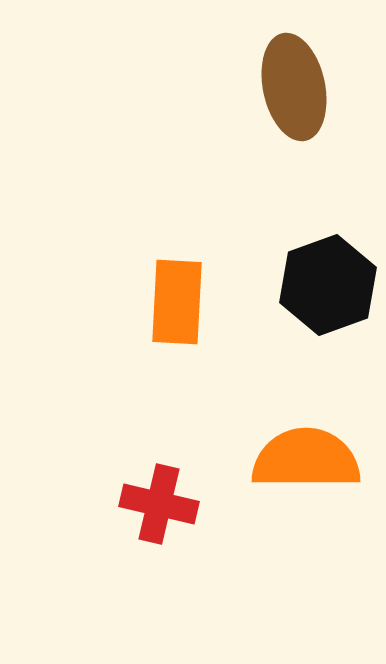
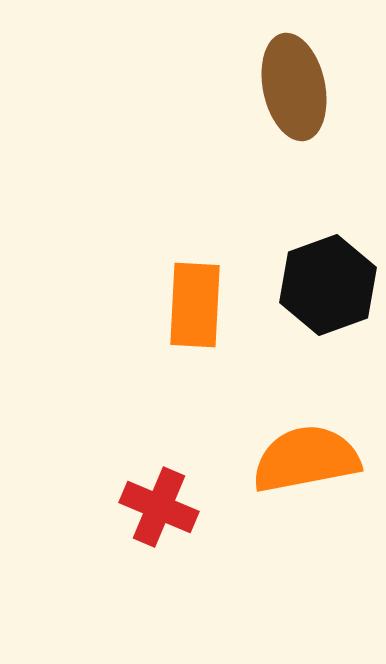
orange rectangle: moved 18 px right, 3 px down
orange semicircle: rotated 11 degrees counterclockwise
red cross: moved 3 px down; rotated 10 degrees clockwise
